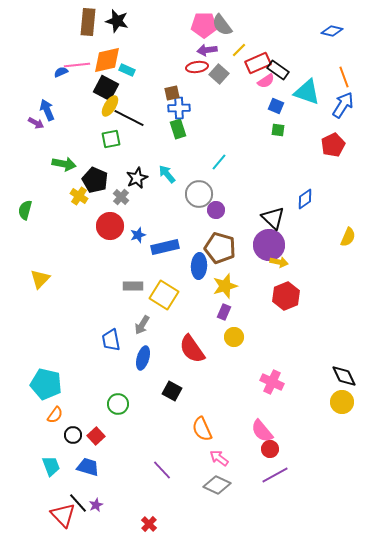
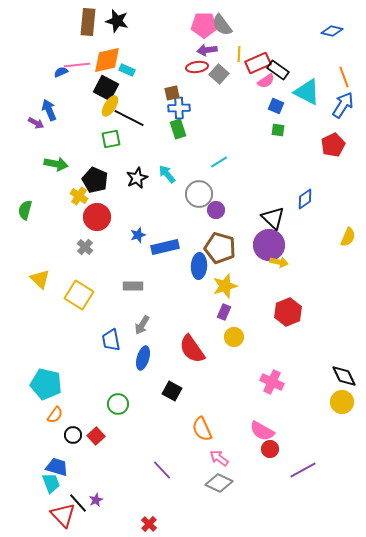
yellow line at (239, 50): moved 4 px down; rotated 42 degrees counterclockwise
cyan triangle at (307, 92): rotated 8 degrees clockwise
blue arrow at (47, 110): moved 2 px right
cyan line at (219, 162): rotated 18 degrees clockwise
green arrow at (64, 164): moved 8 px left
gray cross at (121, 197): moved 36 px left, 50 px down
red circle at (110, 226): moved 13 px left, 9 px up
yellow triangle at (40, 279): rotated 30 degrees counterclockwise
yellow square at (164, 295): moved 85 px left
red hexagon at (286, 296): moved 2 px right, 16 px down
pink semicircle at (262, 431): rotated 20 degrees counterclockwise
cyan trapezoid at (51, 466): moved 17 px down
blue trapezoid at (88, 467): moved 31 px left
purple line at (275, 475): moved 28 px right, 5 px up
gray diamond at (217, 485): moved 2 px right, 2 px up
purple star at (96, 505): moved 5 px up
